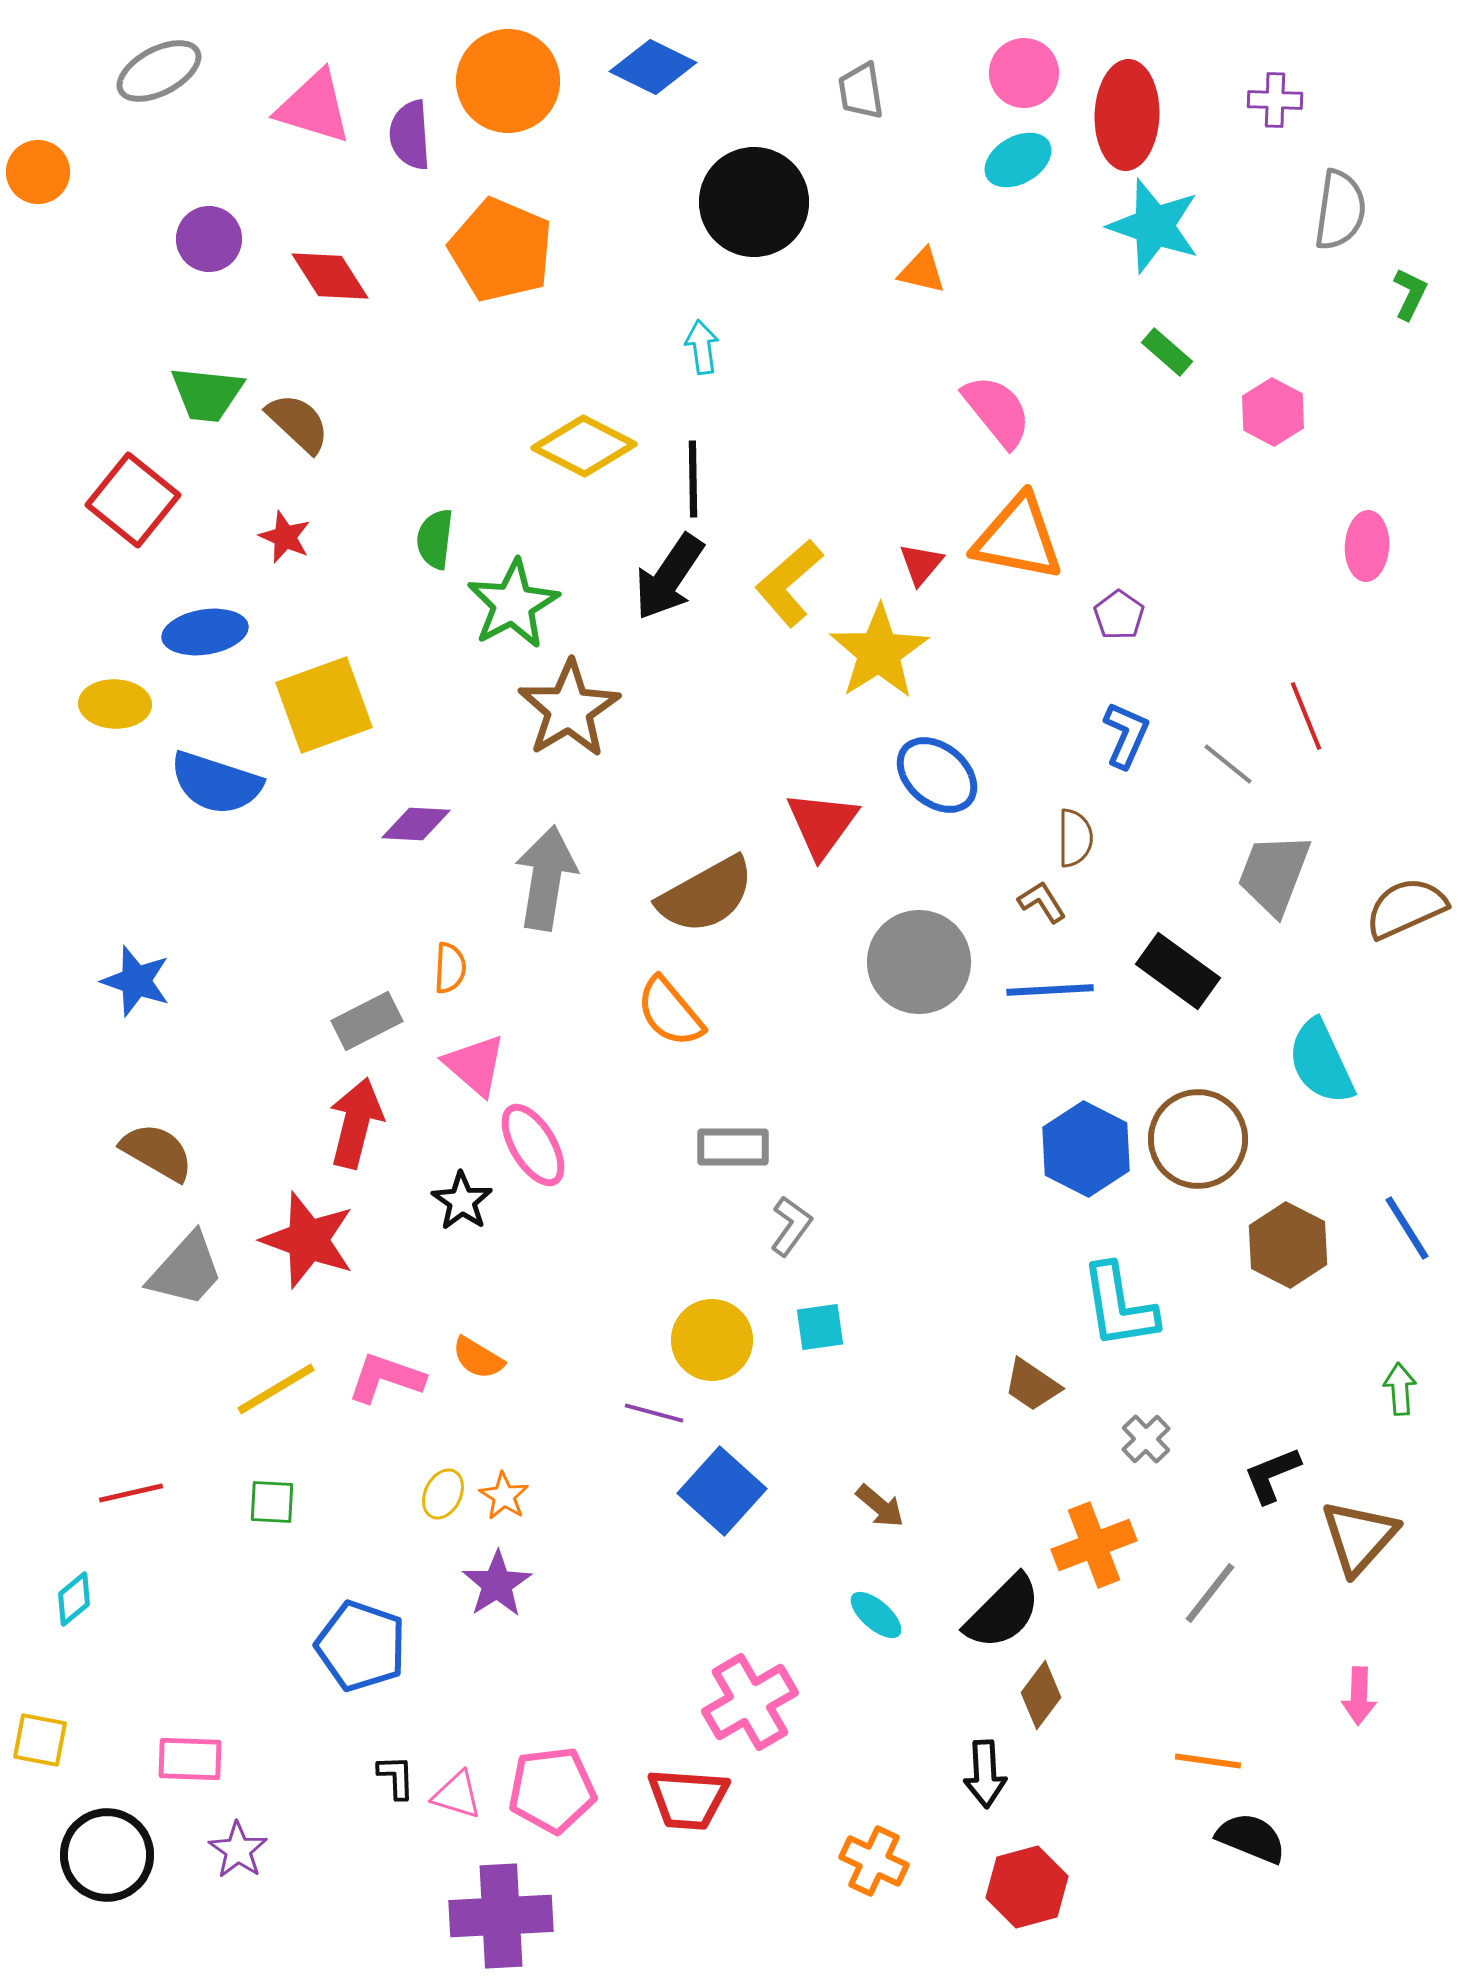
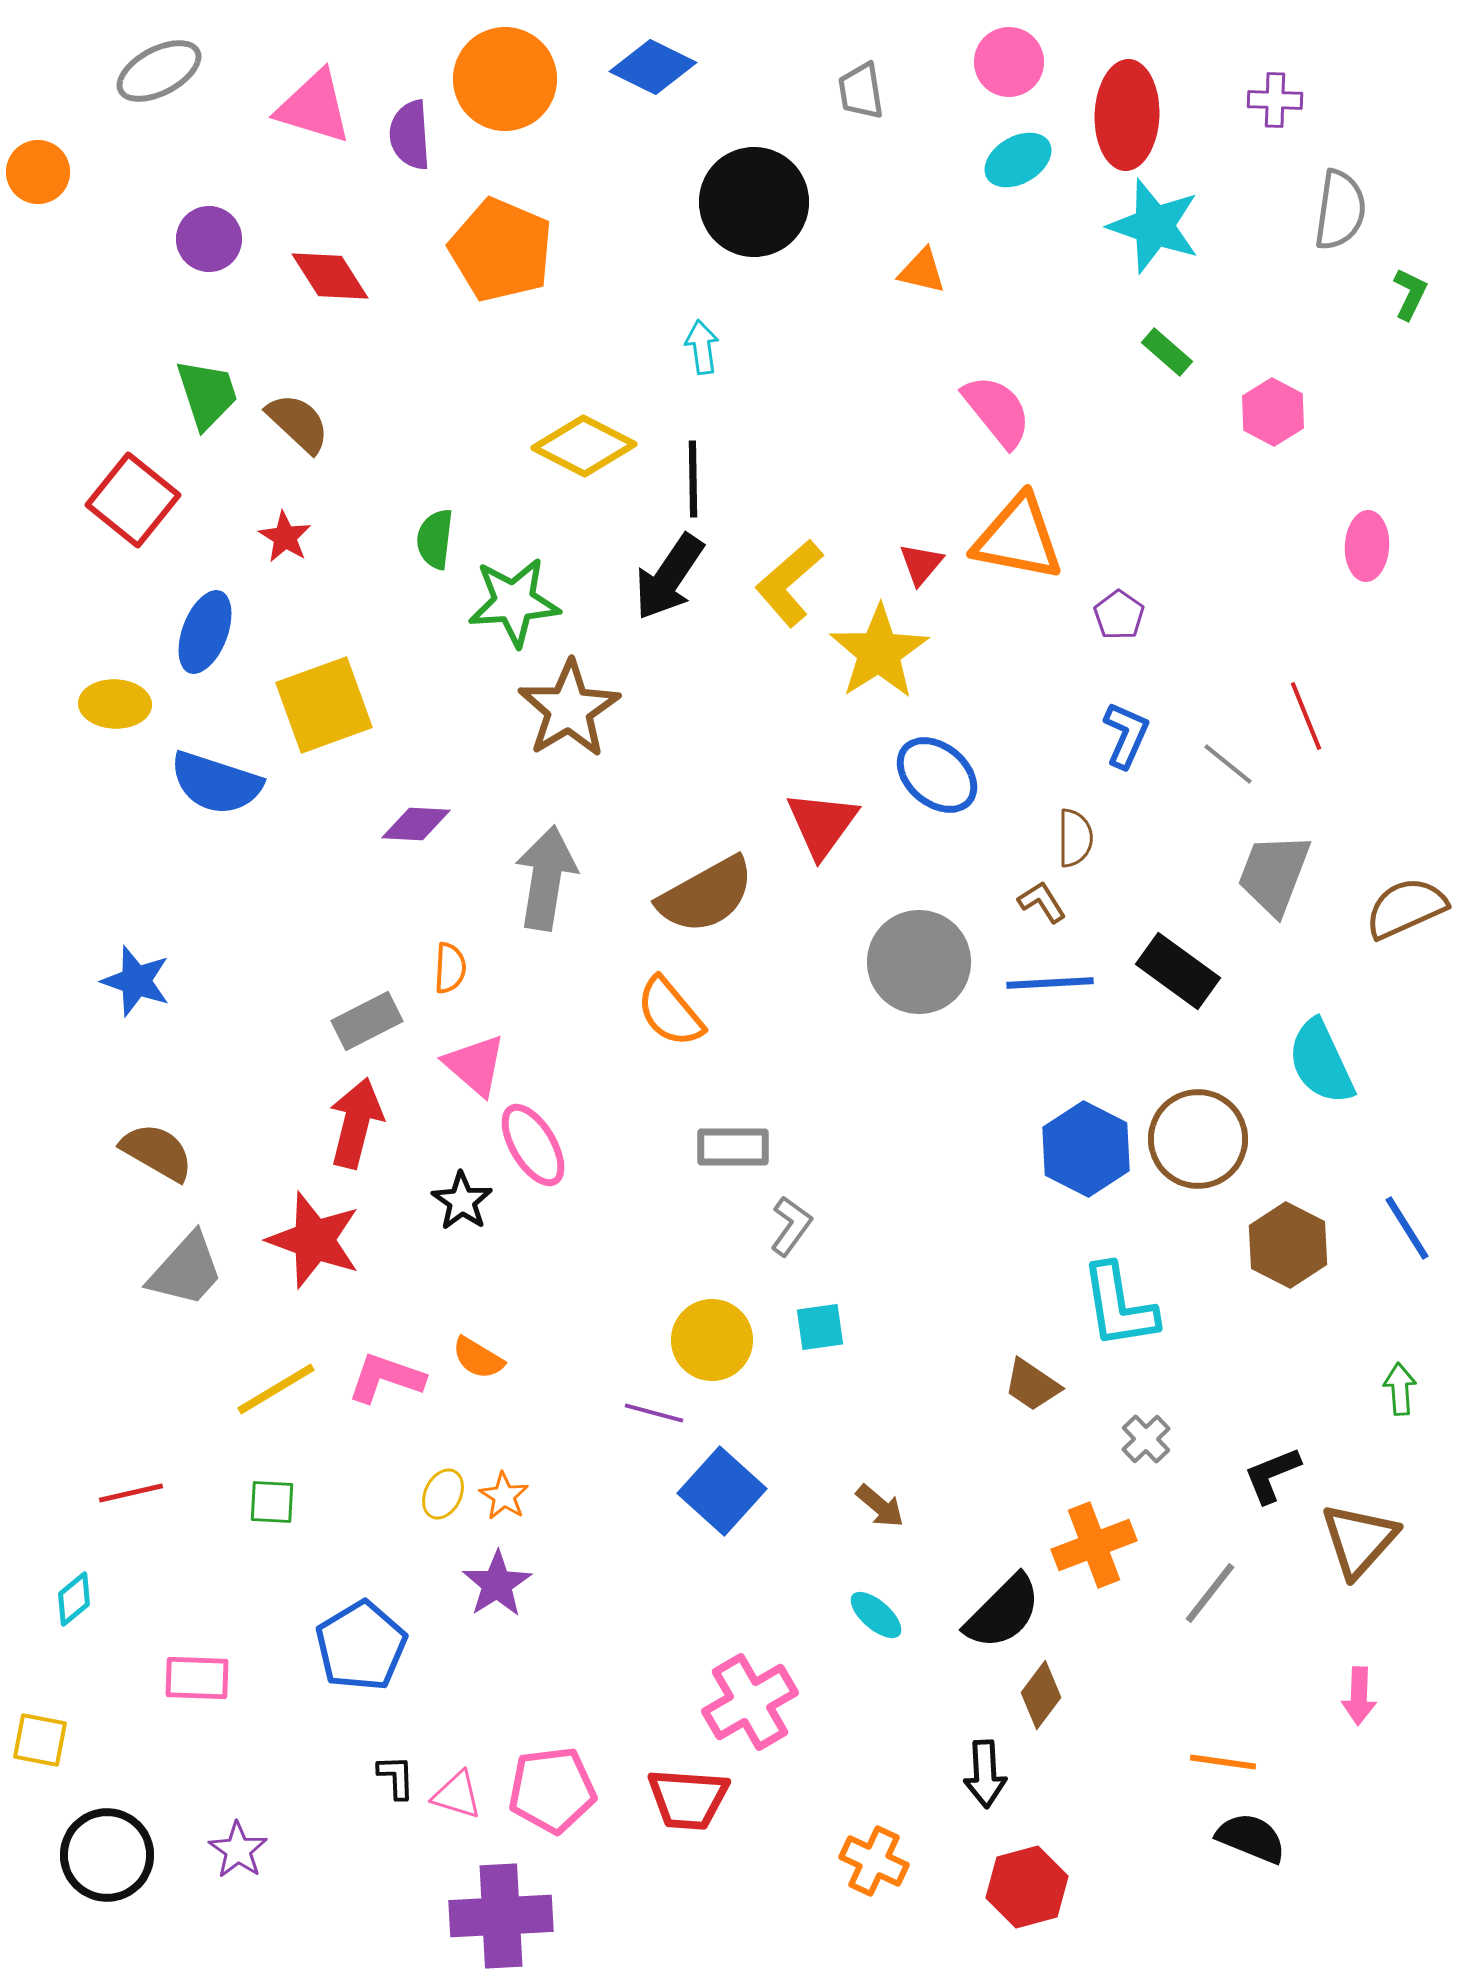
pink circle at (1024, 73): moved 15 px left, 11 px up
orange circle at (508, 81): moved 3 px left, 2 px up
green trapezoid at (207, 394): rotated 114 degrees counterclockwise
red star at (285, 537): rotated 8 degrees clockwise
green star at (513, 604): moved 1 px right, 2 px up; rotated 24 degrees clockwise
blue ellipse at (205, 632): rotated 60 degrees counterclockwise
blue line at (1050, 990): moved 7 px up
red star at (308, 1240): moved 6 px right
brown triangle at (1359, 1537): moved 3 px down
blue pentagon at (361, 1646): rotated 22 degrees clockwise
pink rectangle at (190, 1759): moved 7 px right, 81 px up
orange line at (1208, 1761): moved 15 px right, 1 px down
